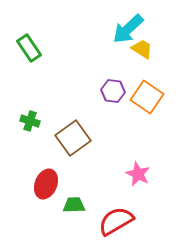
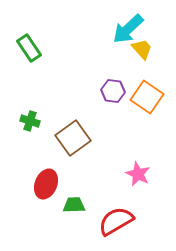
yellow trapezoid: rotated 15 degrees clockwise
